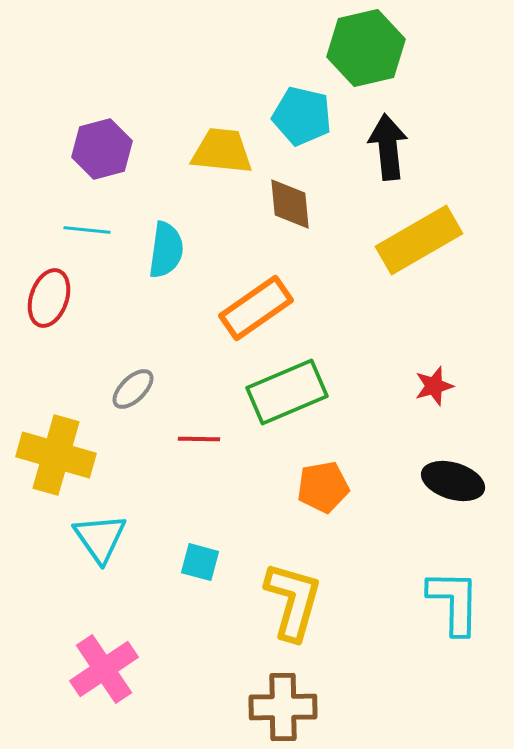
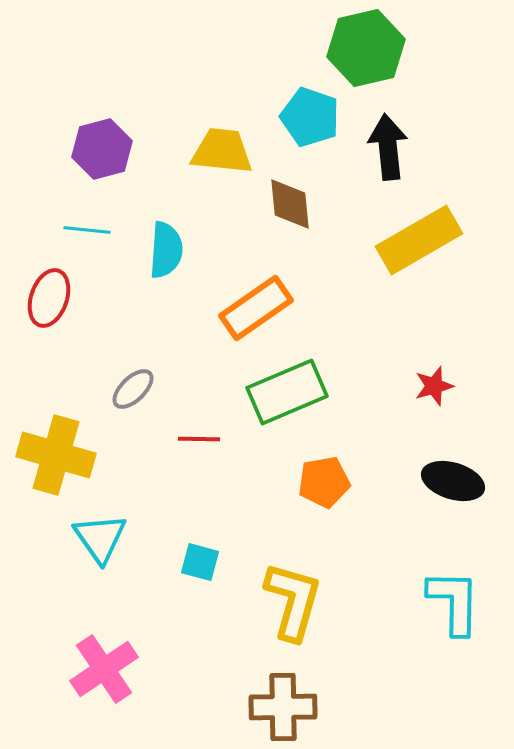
cyan pentagon: moved 8 px right, 1 px down; rotated 6 degrees clockwise
cyan semicircle: rotated 4 degrees counterclockwise
orange pentagon: moved 1 px right, 5 px up
